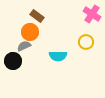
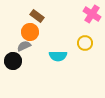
yellow circle: moved 1 px left, 1 px down
